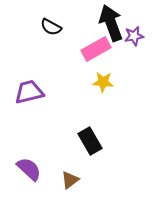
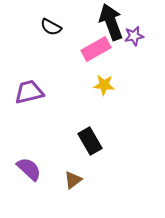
black arrow: moved 1 px up
yellow star: moved 1 px right, 3 px down
brown triangle: moved 3 px right
